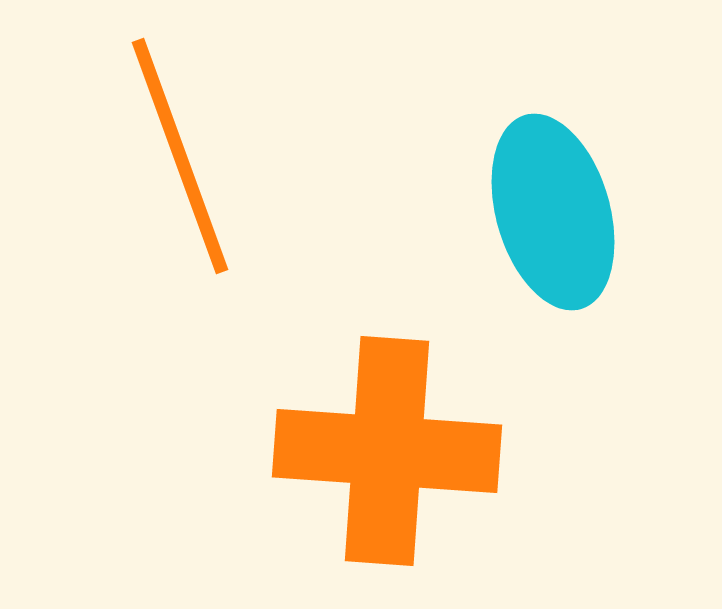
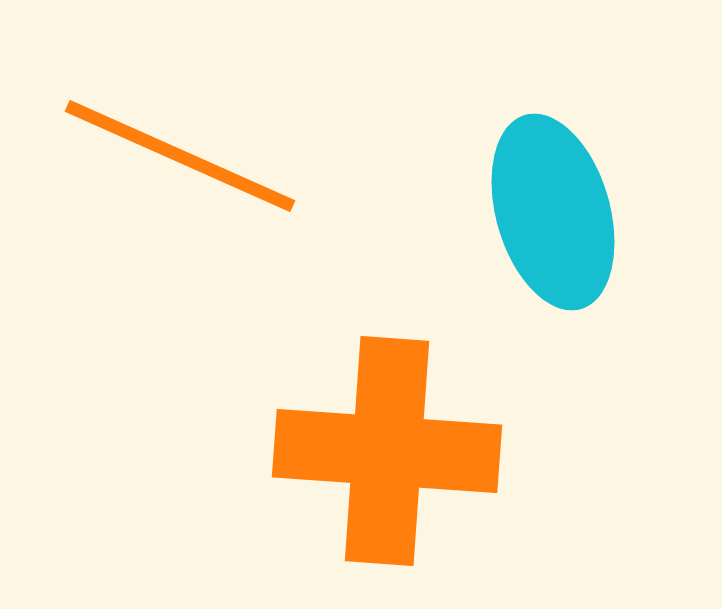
orange line: rotated 46 degrees counterclockwise
